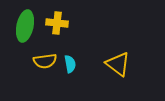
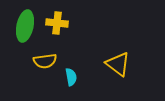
cyan semicircle: moved 1 px right, 13 px down
